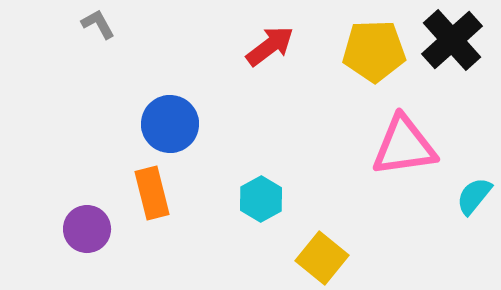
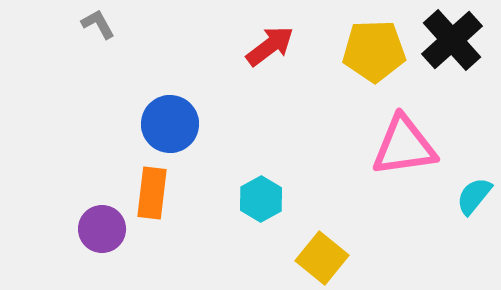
orange rectangle: rotated 21 degrees clockwise
purple circle: moved 15 px right
